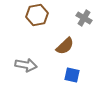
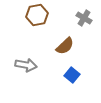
blue square: rotated 28 degrees clockwise
